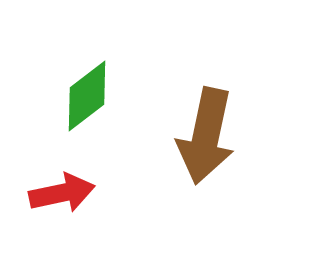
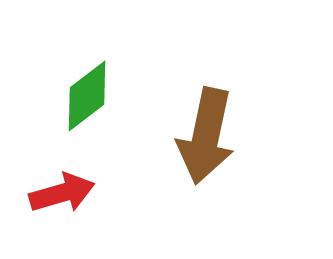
red arrow: rotated 4 degrees counterclockwise
